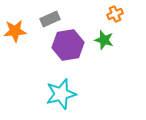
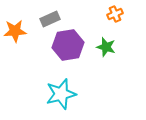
green star: moved 2 px right, 7 px down
